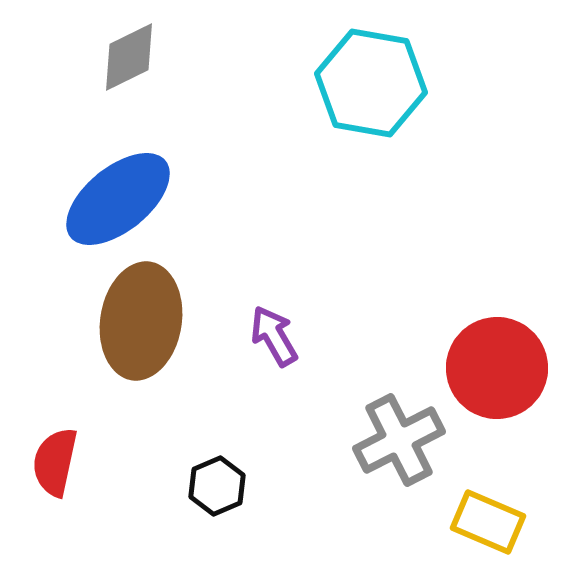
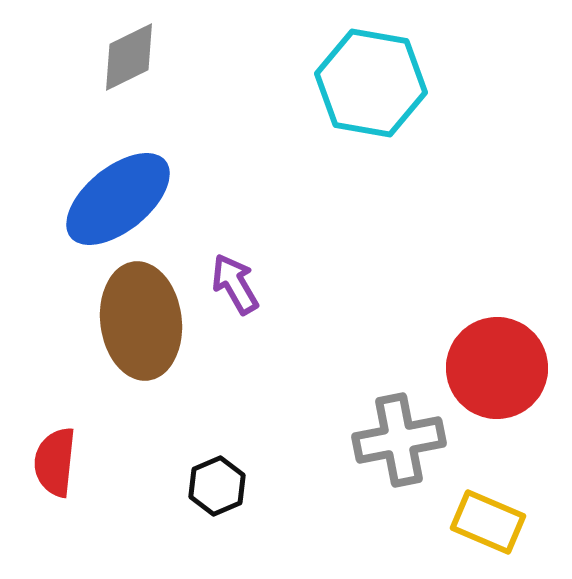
brown ellipse: rotated 16 degrees counterclockwise
purple arrow: moved 39 px left, 52 px up
gray cross: rotated 16 degrees clockwise
red semicircle: rotated 6 degrees counterclockwise
